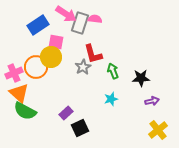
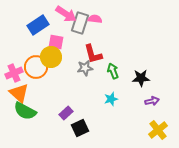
gray star: moved 2 px right, 1 px down; rotated 21 degrees clockwise
